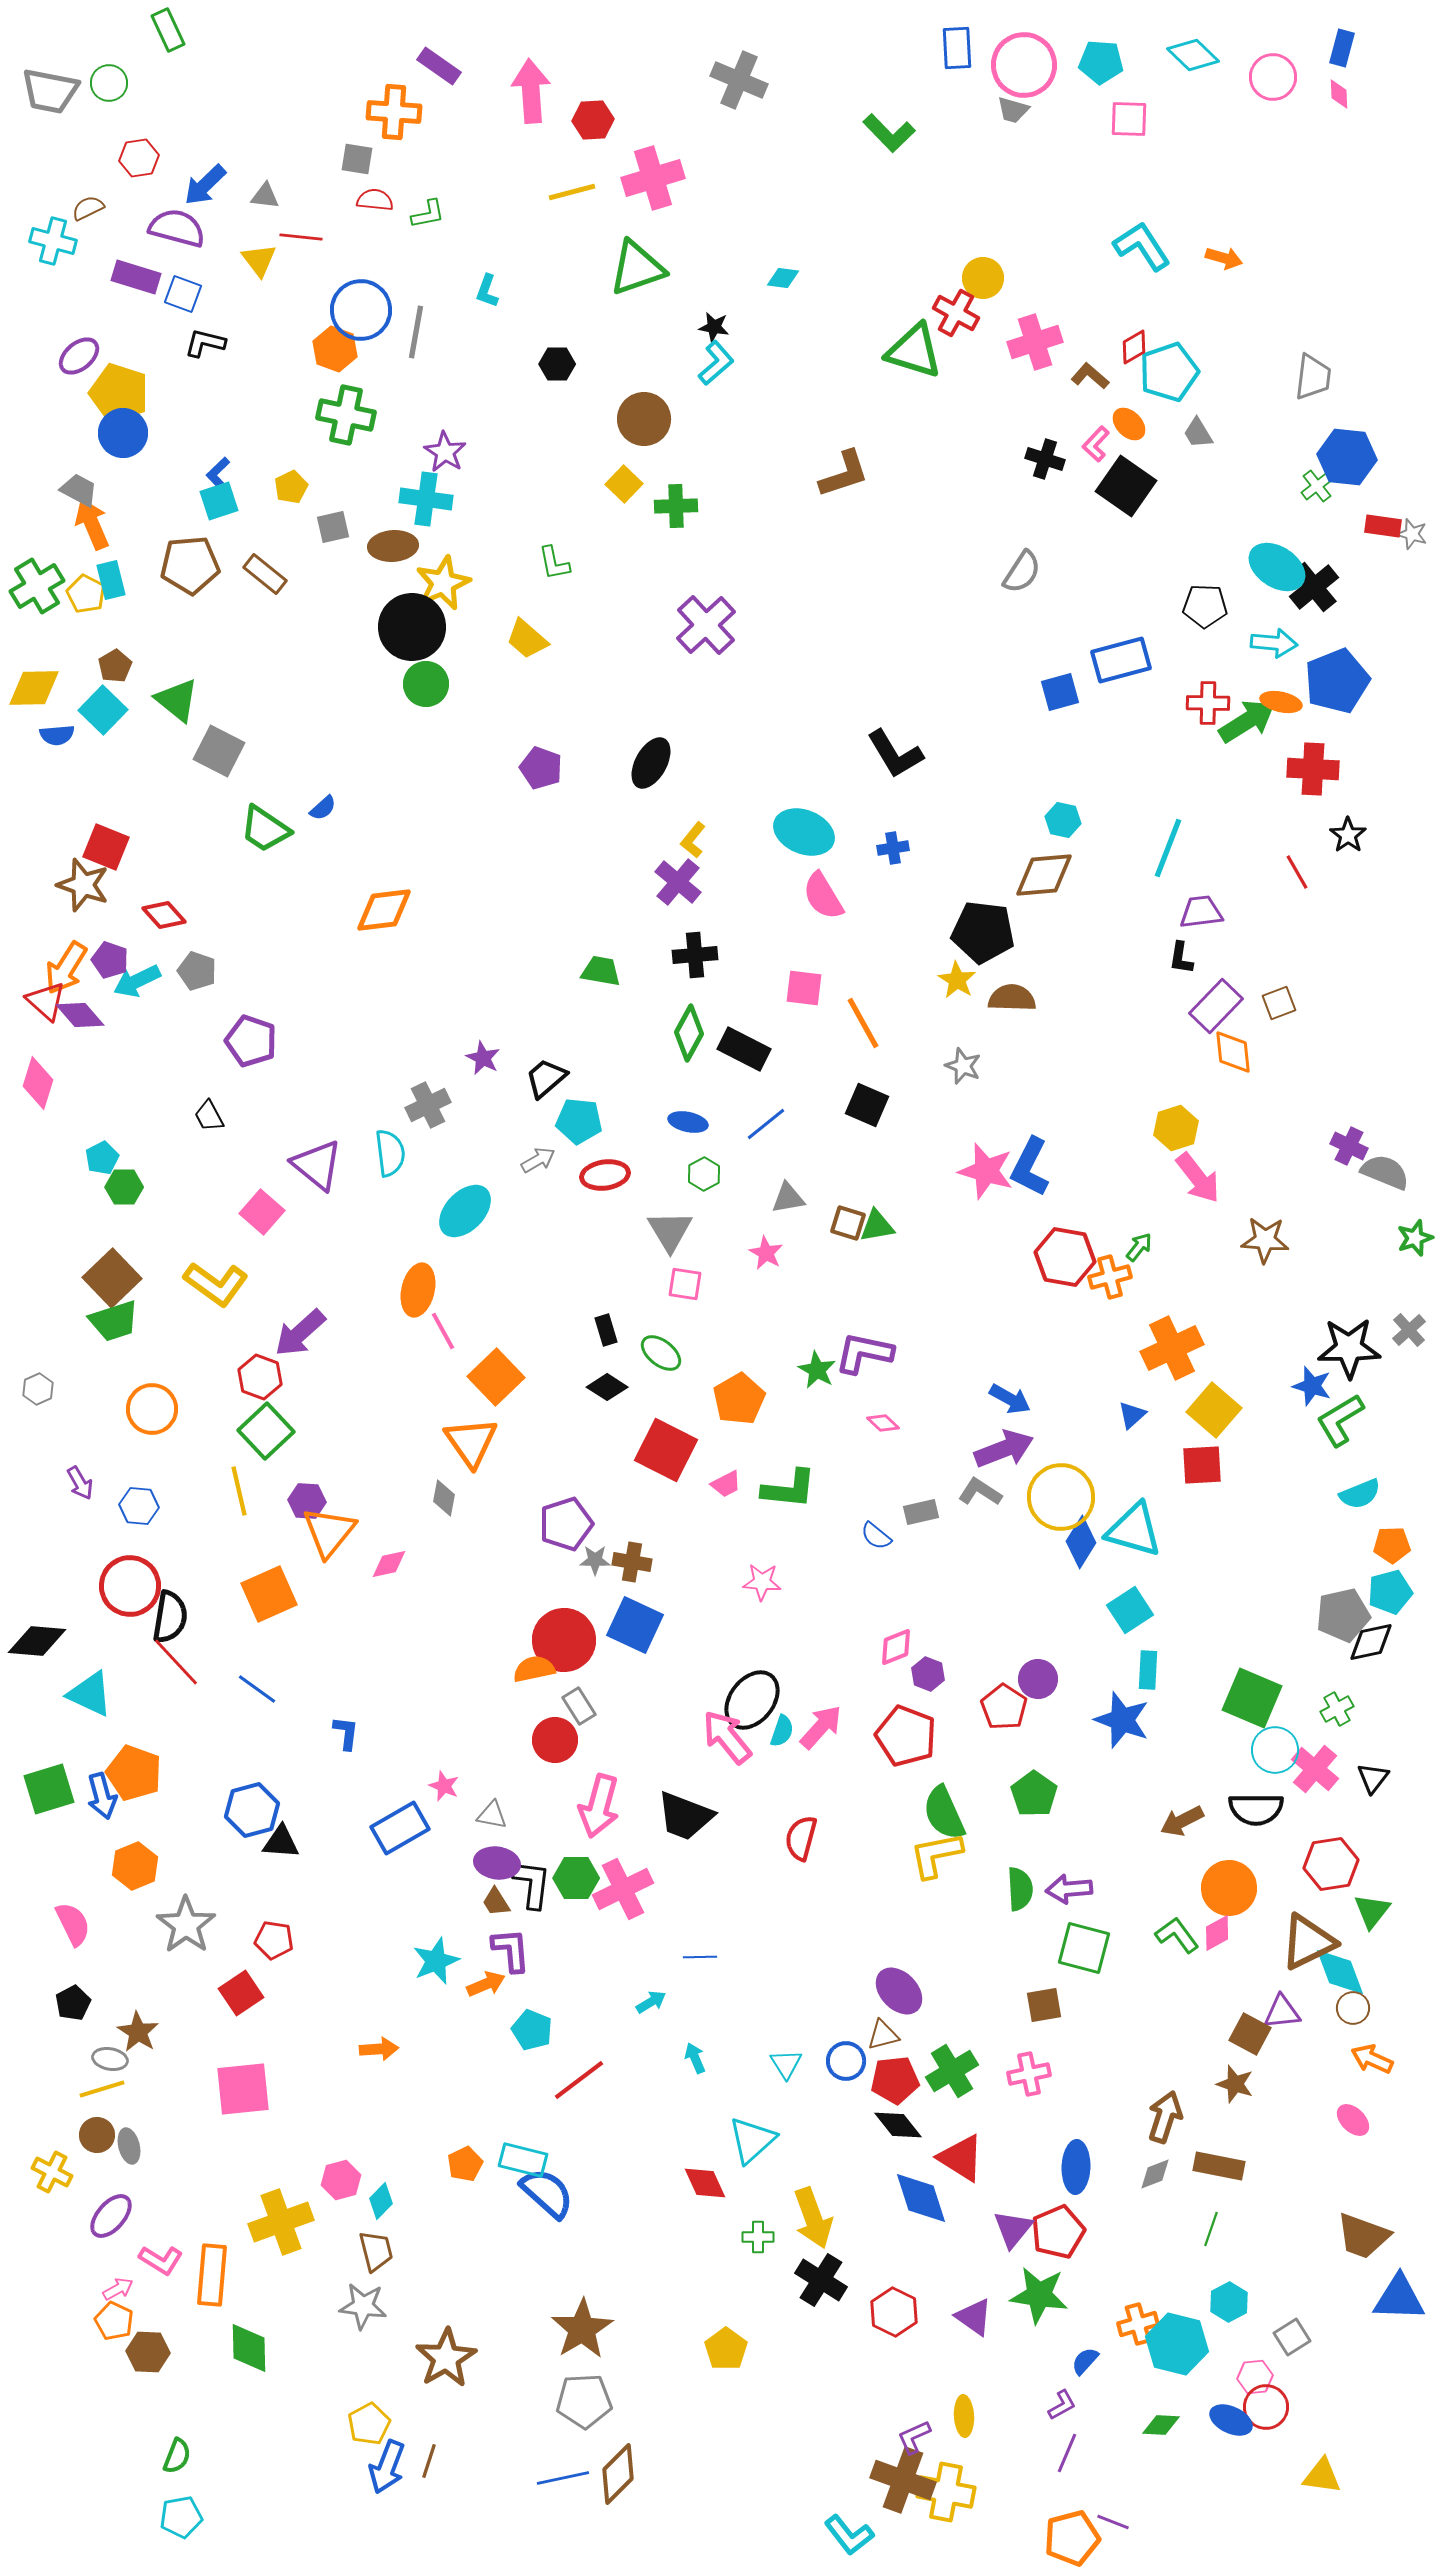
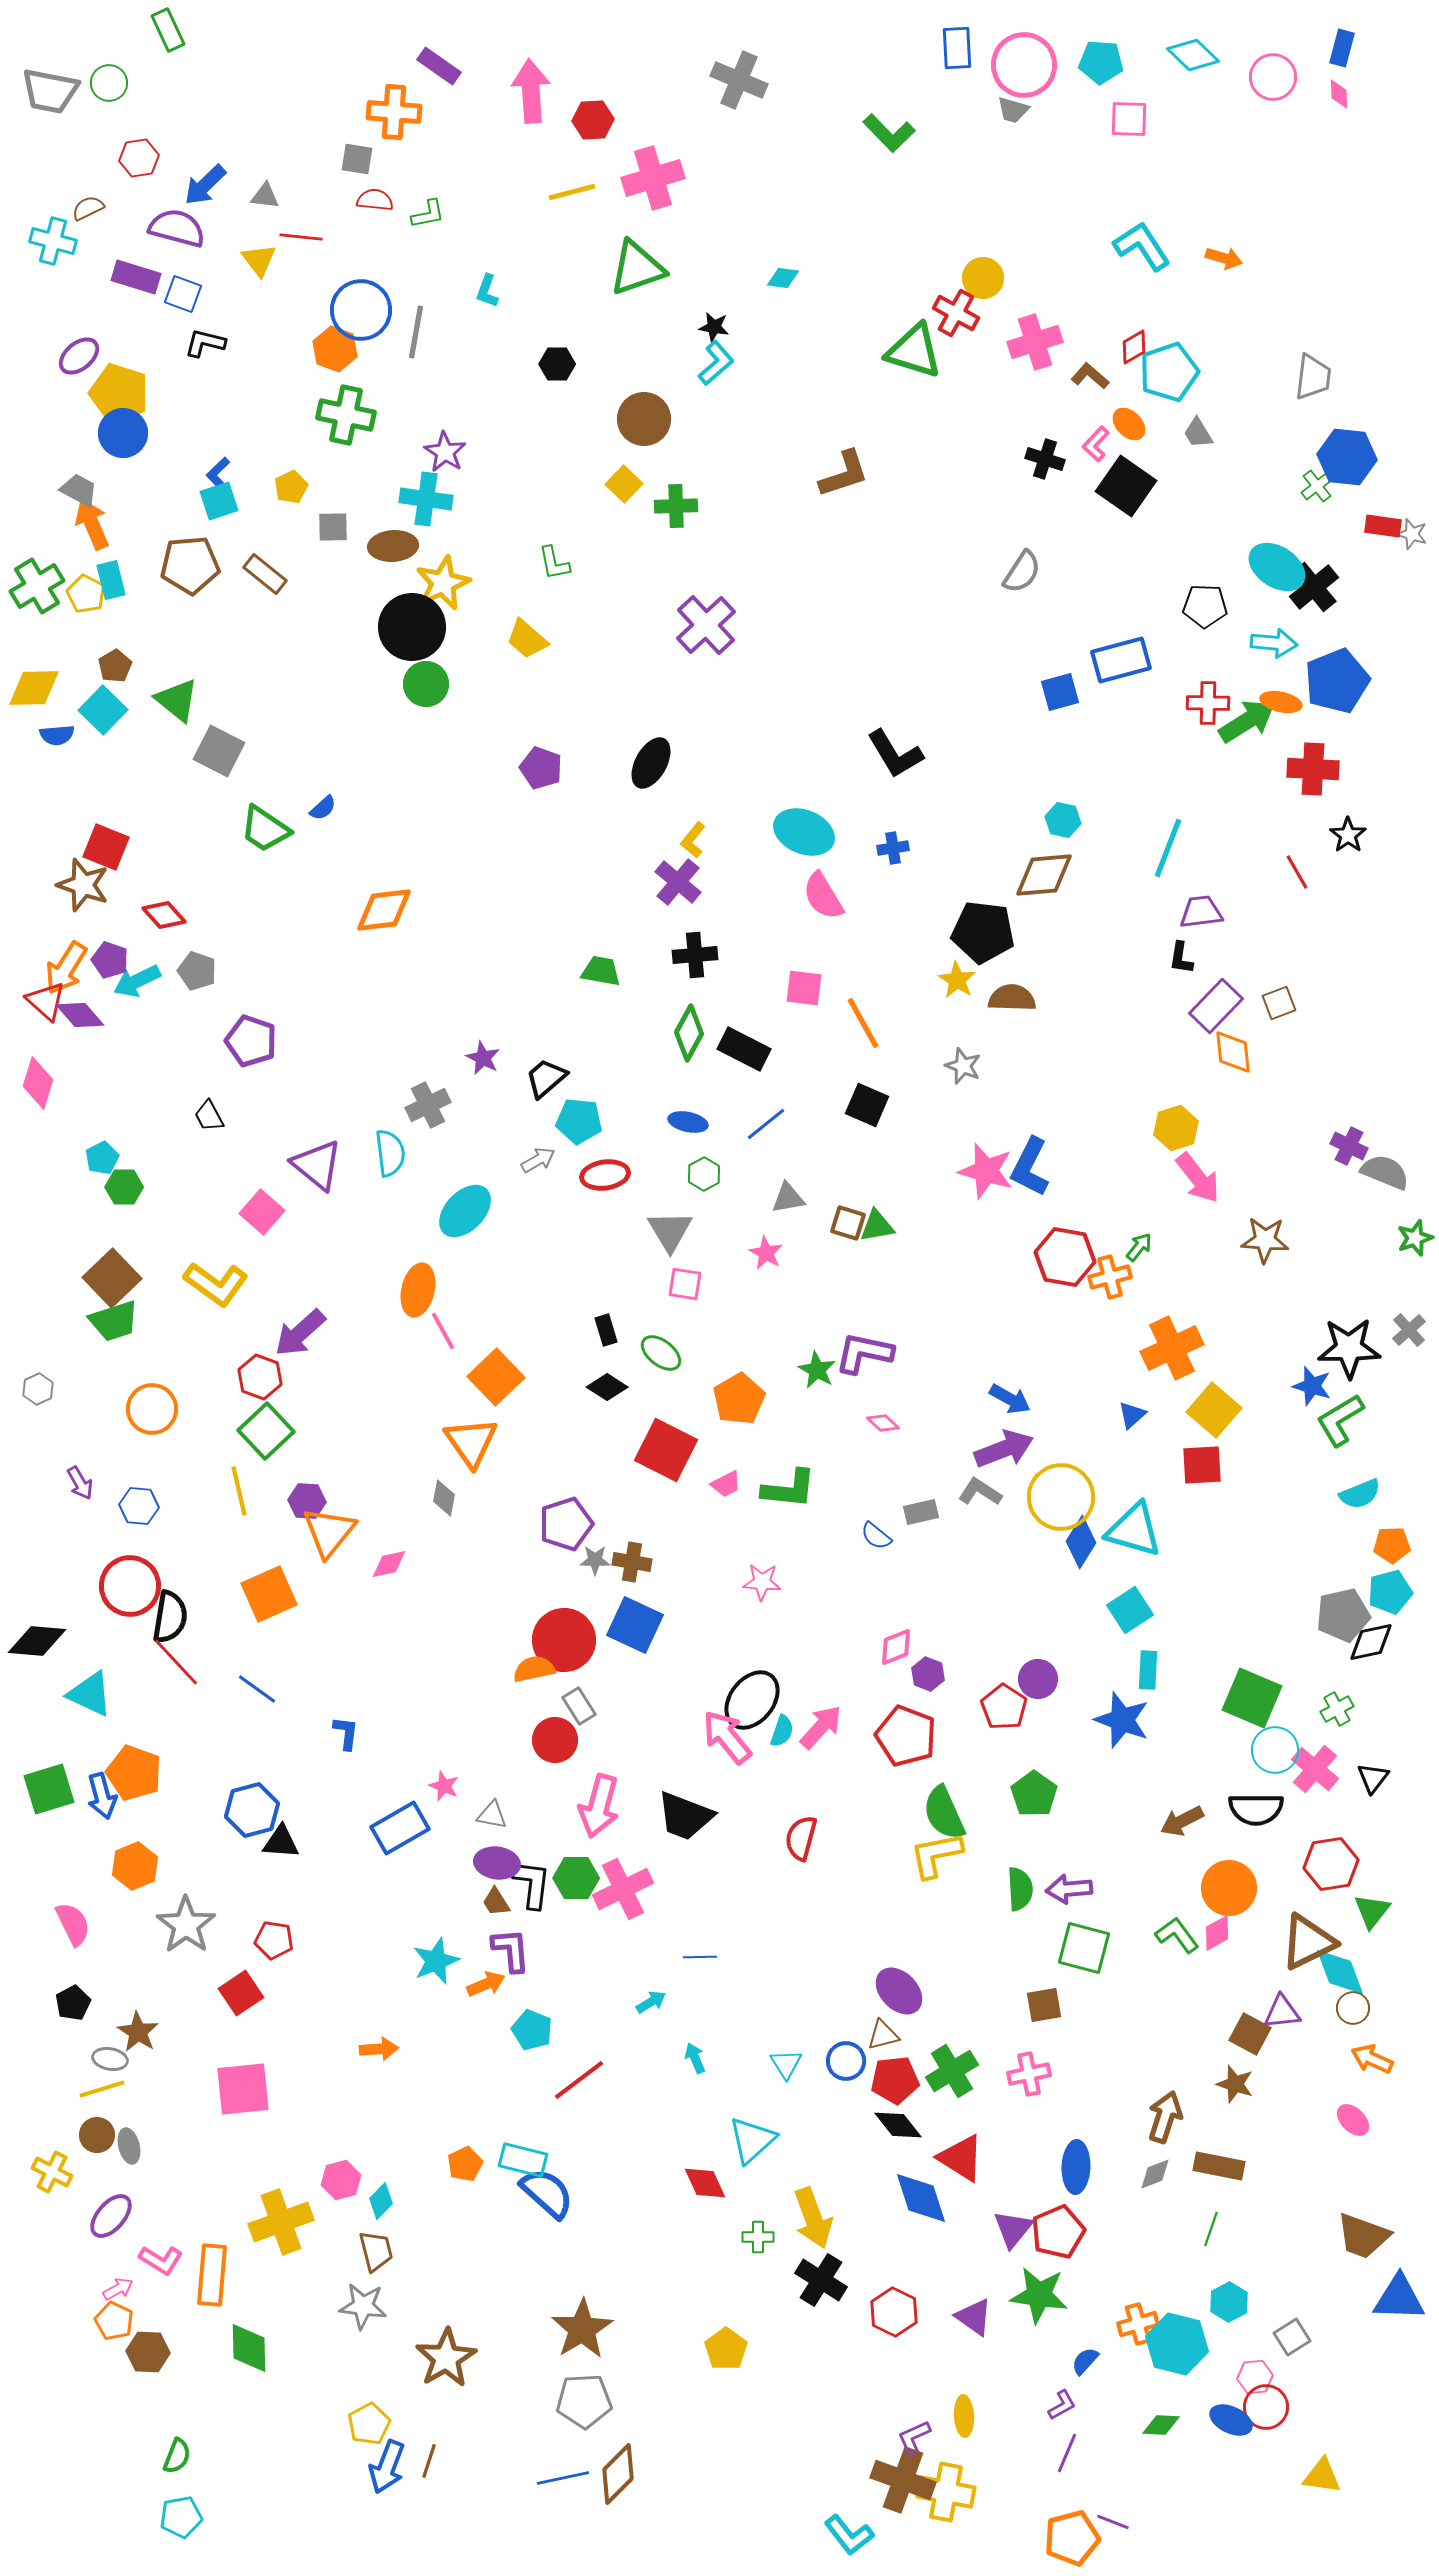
gray square at (333, 527): rotated 12 degrees clockwise
